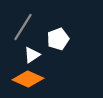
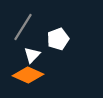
white triangle: rotated 12 degrees counterclockwise
orange diamond: moved 4 px up
